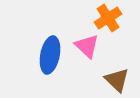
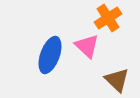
blue ellipse: rotated 9 degrees clockwise
